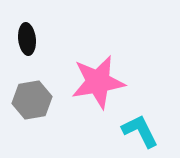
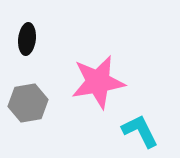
black ellipse: rotated 12 degrees clockwise
gray hexagon: moved 4 px left, 3 px down
